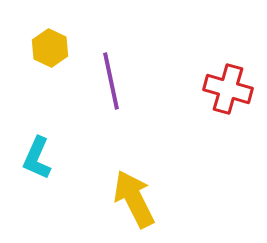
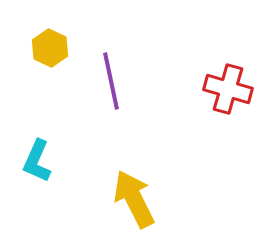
cyan L-shape: moved 3 px down
